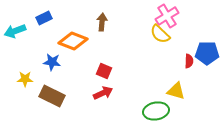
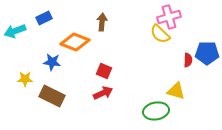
pink cross: moved 2 px right, 1 px down; rotated 15 degrees clockwise
orange diamond: moved 2 px right, 1 px down
red semicircle: moved 1 px left, 1 px up
